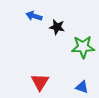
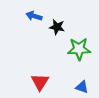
green star: moved 4 px left, 2 px down
